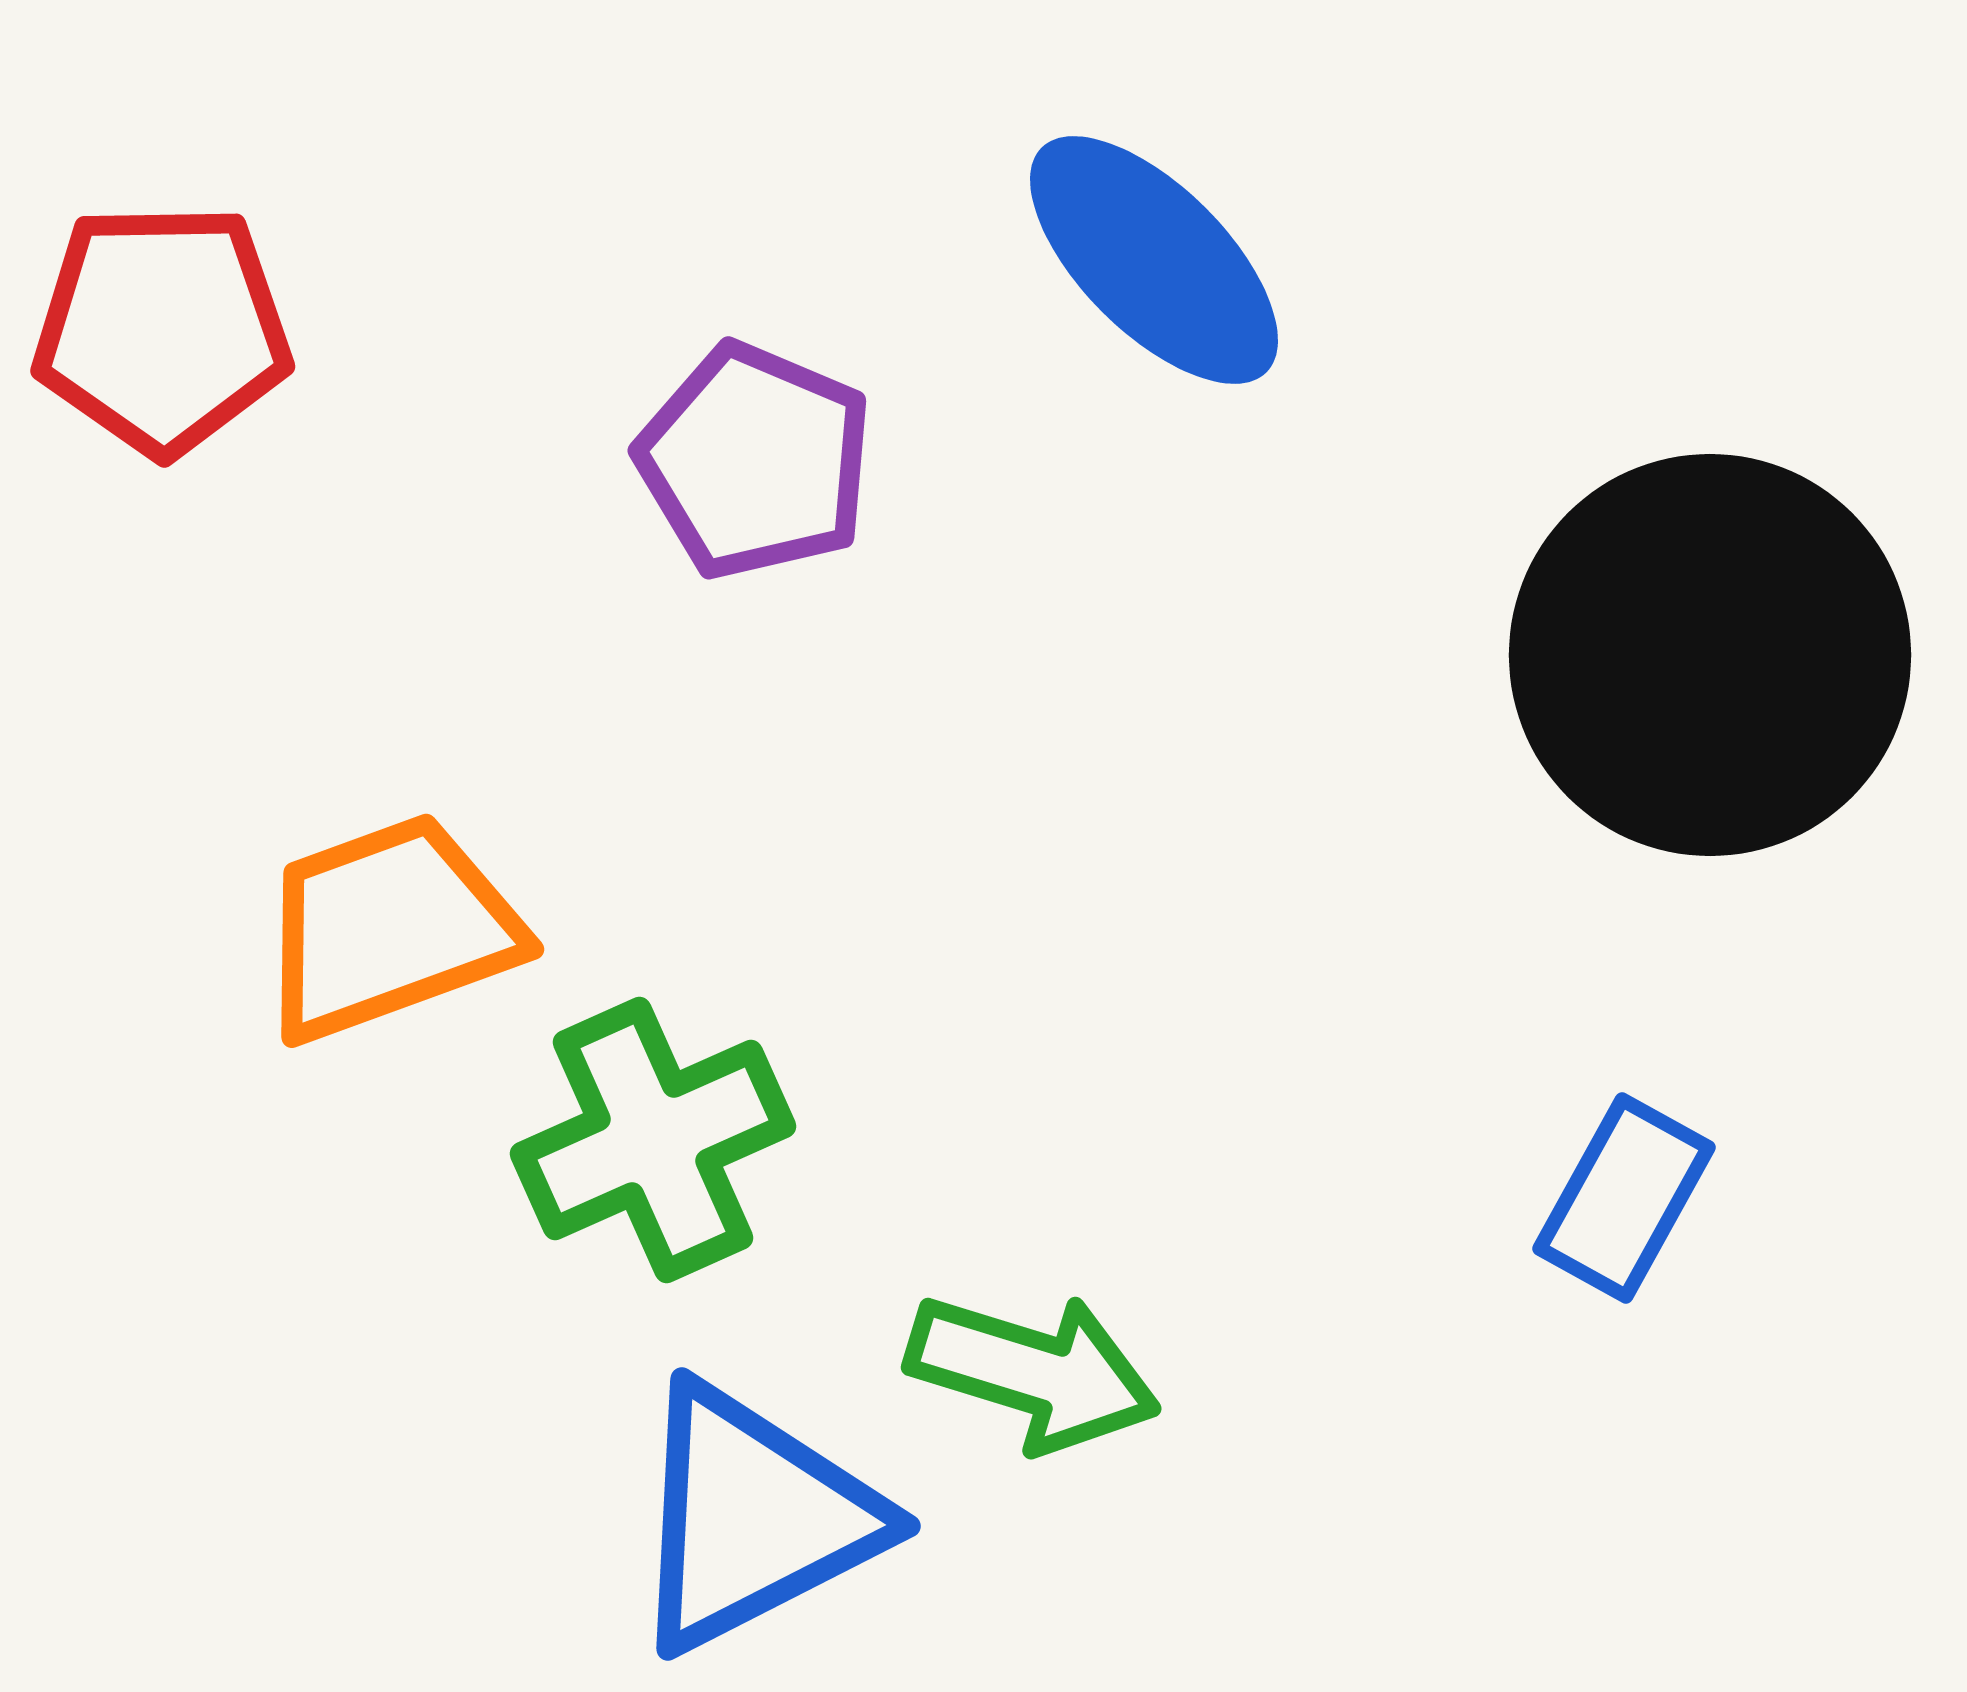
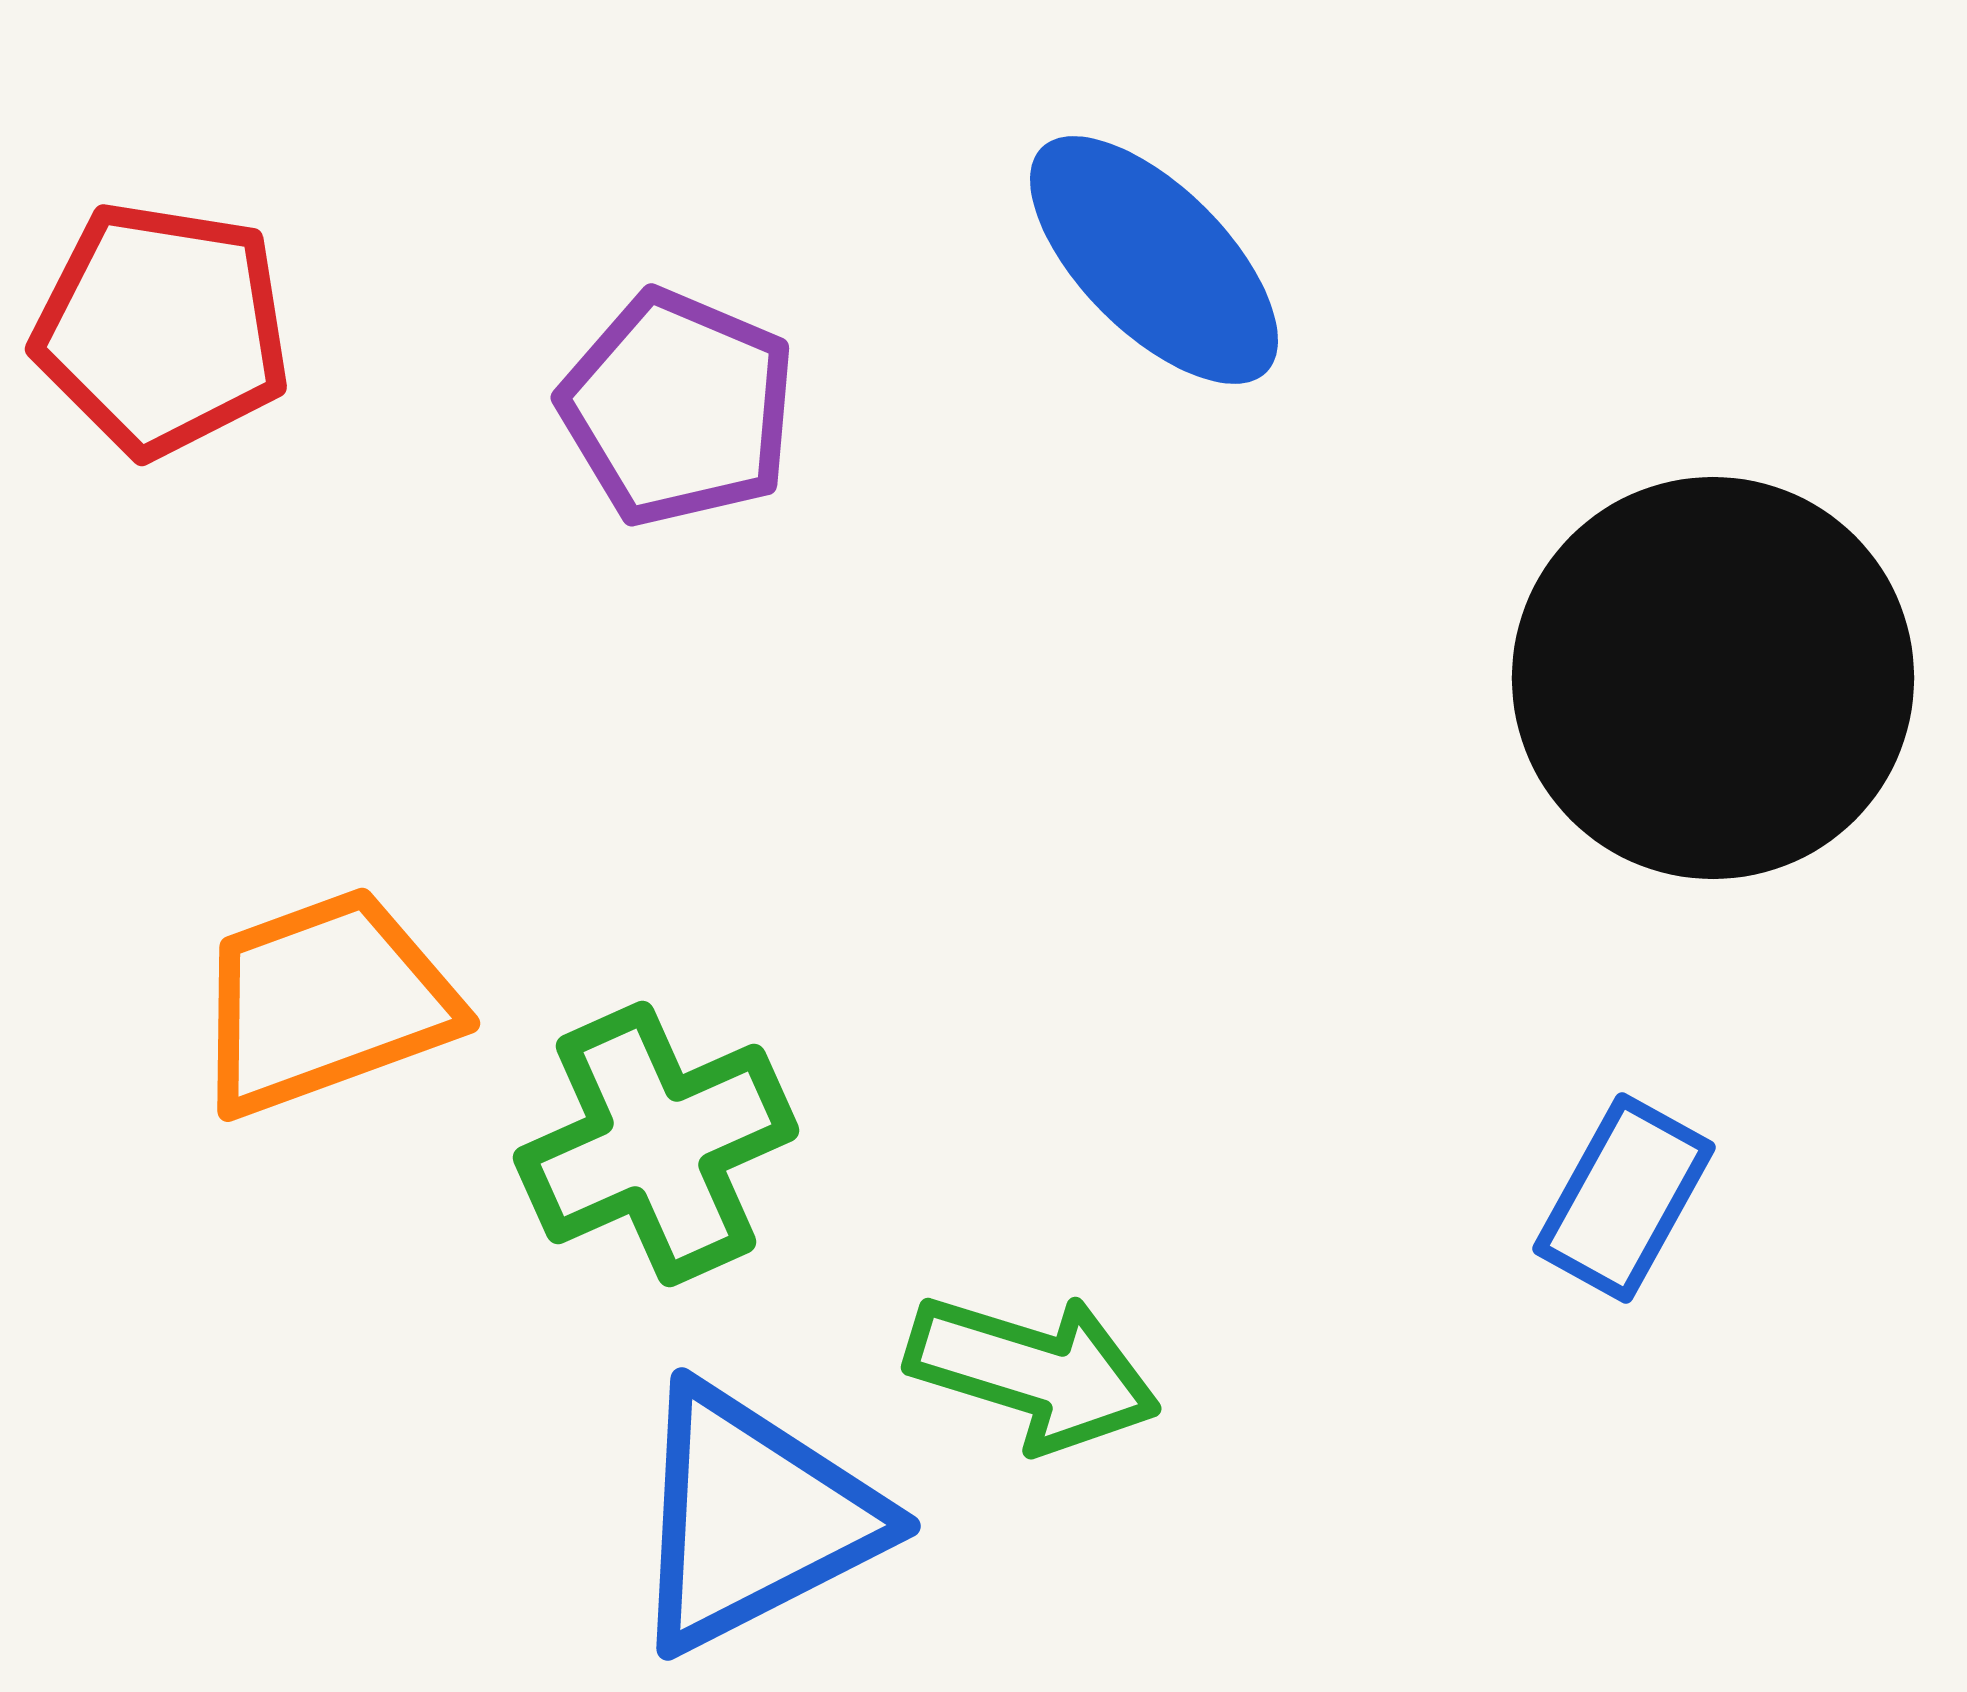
red pentagon: rotated 10 degrees clockwise
purple pentagon: moved 77 px left, 53 px up
black circle: moved 3 px right, 23 px down
orange trapezoid: moved 64 px left, 74 px down
green cross: moved 3 px right, 4 px down
